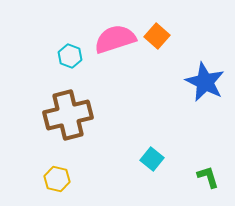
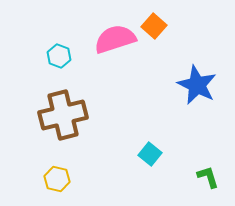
orange square: moved 3 px left, 10 px up
cyan hexagon: moved 11 px left
blue star: moved 8 px left, 3 px down
brown cross: moved 5 px left
cyan square: moved 2 px left, 5 px up
